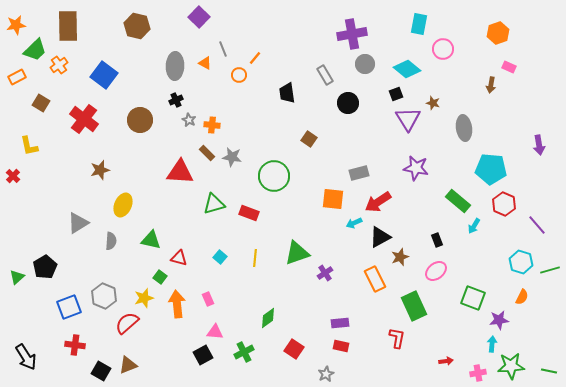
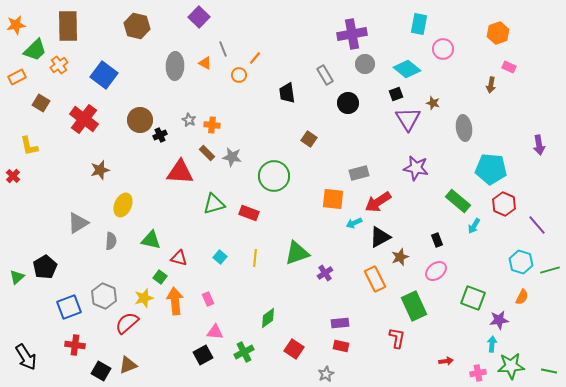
black cross at (176, 100): moved 16 px left, 35 px down
orange arrow at (177, 304): moved 2 px left, 3 px up
